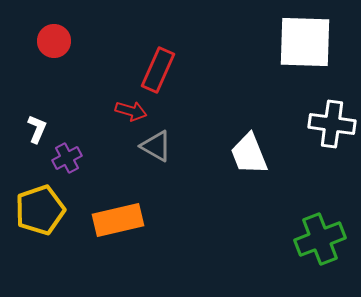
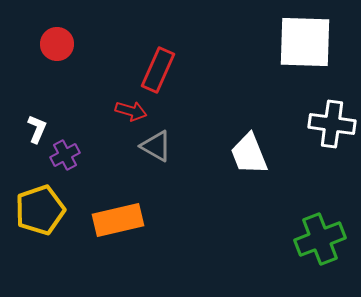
red circle: moved 3 px right, 3 px down
purple cross: moved 2 px left, 3 px up
